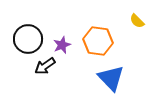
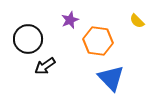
purple star: moved 8 px right, 25 px up
